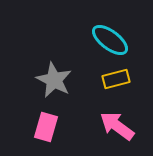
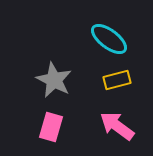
cyan ellipse: moved 1 px left, 1 px up
yellow rectangle: moved 1 px right, 1 px down
pink rectangle: moved 5 px right
